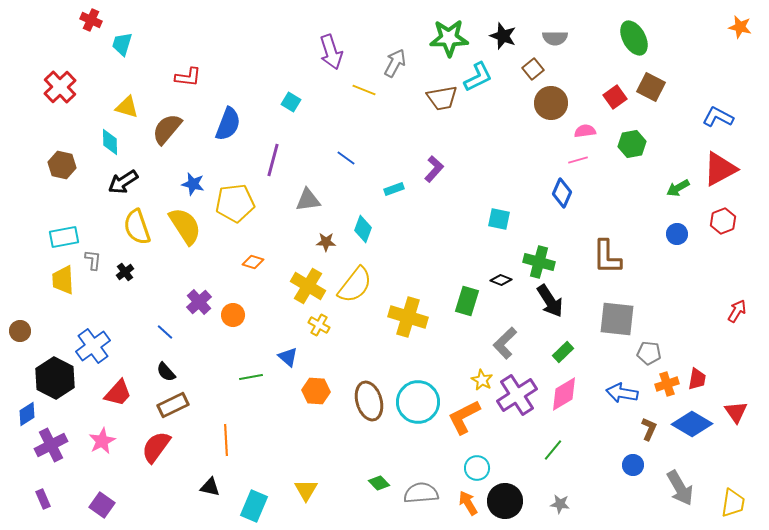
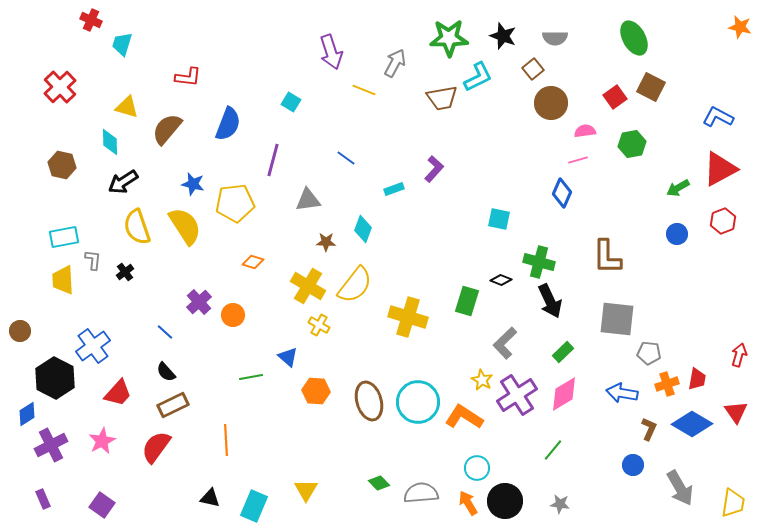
black arrow at (550, 301): rotated 8 degrees clockwise
red arrow at (737, 311): moved 2 px right, 44 px down; rotated 15 degrees counterclockwise
orange L-shape at (464, 417): rotated 60 degrees clockwise
black triangle at (210, 487): moved 11 px down
